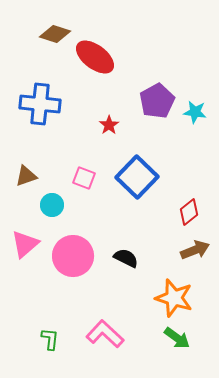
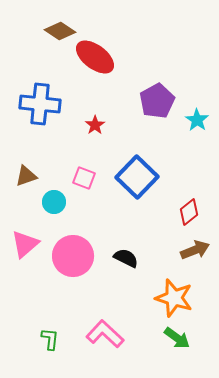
brown diamond: moved 5 px right, 3 px up; rotated 16 degrees clockwise
cyan star: moved 2 px right, 8 px down; rotated 25 degrees clockwise
red star: moved 14 px left
cyan circle: moved 2 px right, 3 px up
